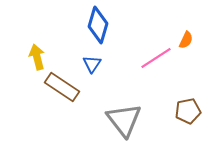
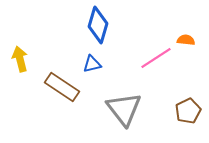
orange semicircle: rotated 108 degrees counterclockwise
yellow arrow: moved 17 px left, 2 px down
blue triangle: rotated 42 degrees clockwise
brown pentagon: rotated 15 degrees counterclockwise
gray triangle: moved 11 px up
